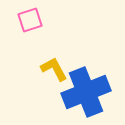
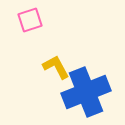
yellow L-shape: moved 2 px right, 2 px up
